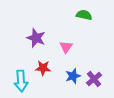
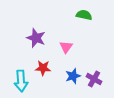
purple cross: rotated 21 degrees counterclockwise
